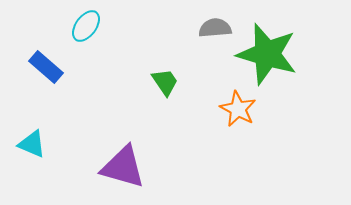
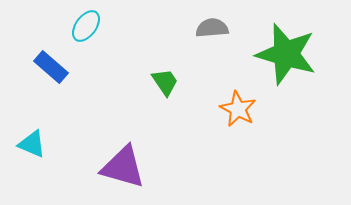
gray semicircle: moved 3 px left
green star: moved 19 px right
blue rectangle: moved 5 px right
